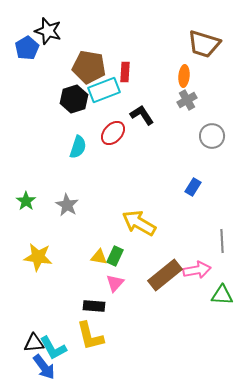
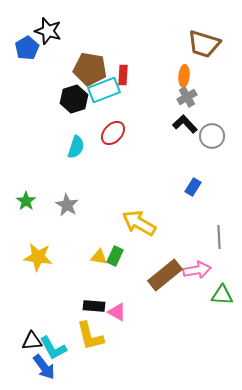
brown pentagon: moved 1 px right, 2 px down
red rectangle: moved 2 px left, 3 px down
gray cross: moved 3 px up
black L-shape: moved 43 px right, 9 px down; rotated 10 degrees counterclockwise
cyan semicircle: moved 2 px left
gray line: moved 3 px left, 4 px up
pink triangle: moved 2 px right, 29 px down; rotated 42 degrees counterclockwise
black triangle: moved 2 px left, 2 px up
